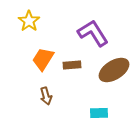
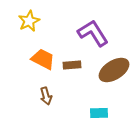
yellow star: rotated 10 degrees clockwise
orange trapezoid: rotated 85 degrees clockwise
